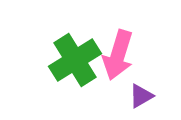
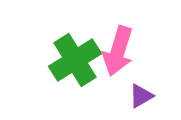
pink arrow: moved 4 px up
